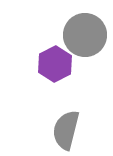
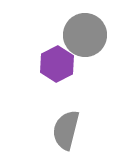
purple hexagon: moved 2 px right
